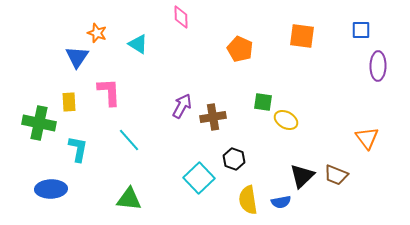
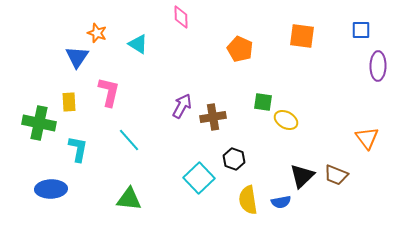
pink L-shape: rotated 16 degrees clockwise
